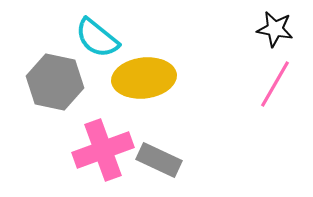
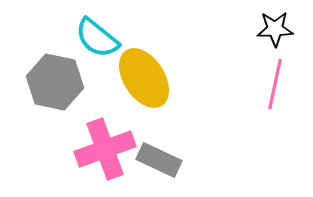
black star: rotated 12 degrees counterclockwise
yellow ellipse: rotated 64 degrees clockwise
pink line: rotated 18 degrees counterclockwise
pink cross: moved 2 px right, 1 px up
